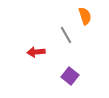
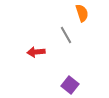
orange semicircle: moved 3 px left, 3 px up
purple square: moved 9 px down
